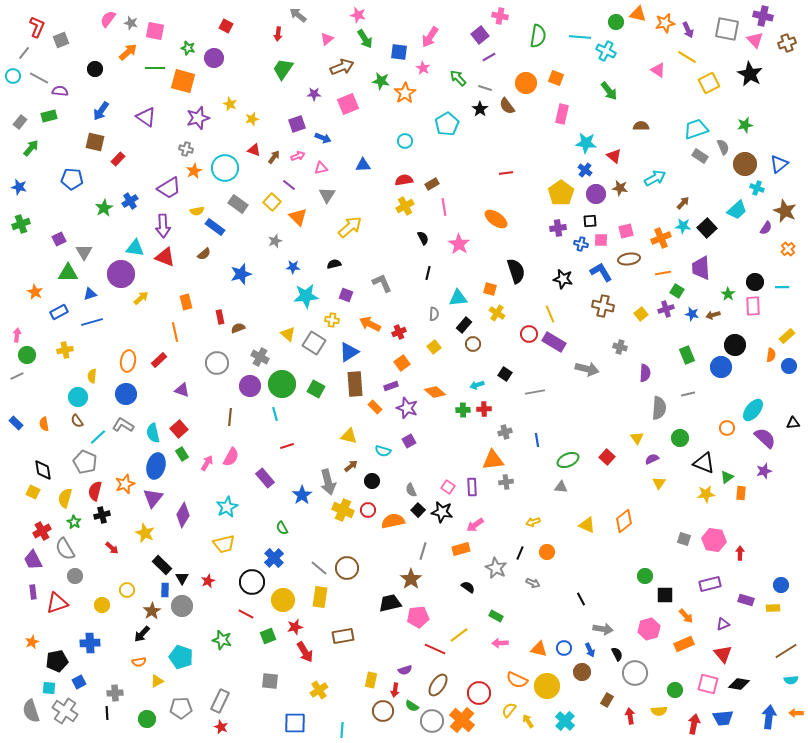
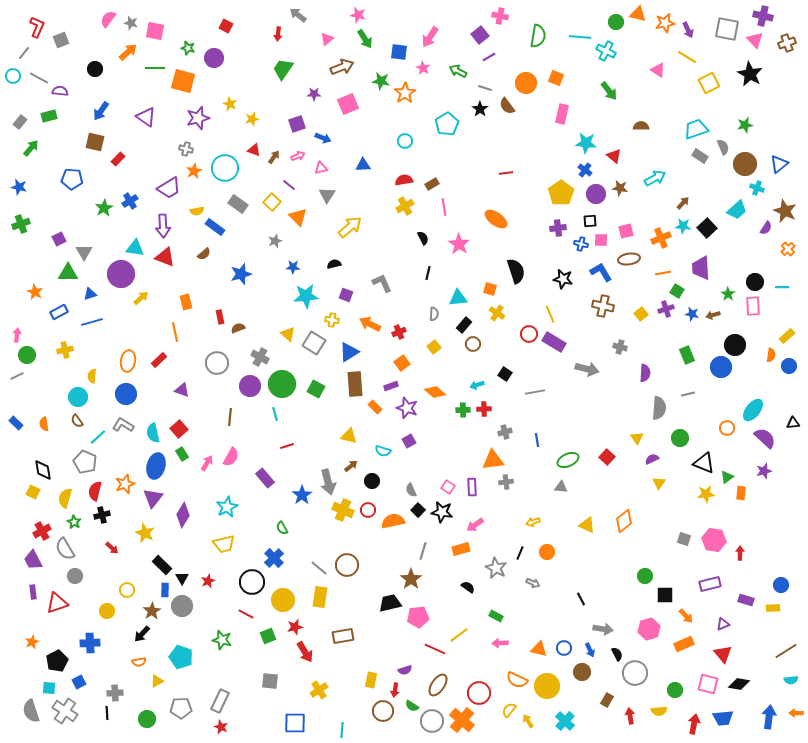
green arrow at (458, 78): moved 7 px up; rotated 18 degrees counterclockwise
brown circle at (347, 568): moved 3 px up
yellow circle at (102, 605): moved 5 px right, 6 px down
black pentagon at (57, 661): rotated 15 degrees counterclockwise
